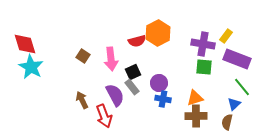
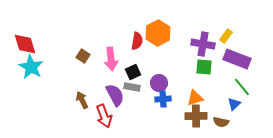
red semicircle: rotated 66 degrees counterclockwise
gray rectangle: rotated 42 degrees counterclockwise
blue cross: rotated 14 degrees counterclockwise
brown semicircle: moved 6 px left; rotated 91 degrees counterclockwise
